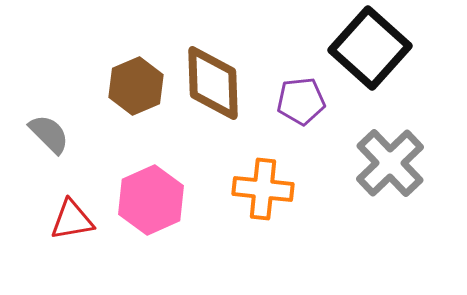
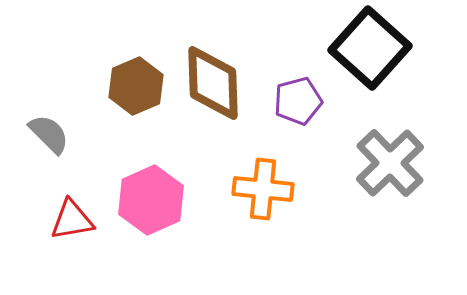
purple pentagon: moved 3 px left; rotated 9 degrees counterclockwise
